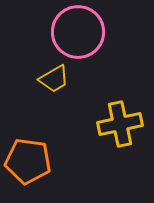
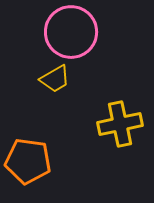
pink circle: moved 7 px left
yellow trapezoid: moved 1 px right
